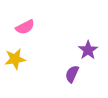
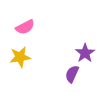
purple star: moved 3 px left, 3 px down
yellow star: moved 5 px right, 2 px up
